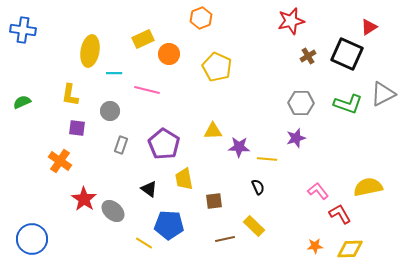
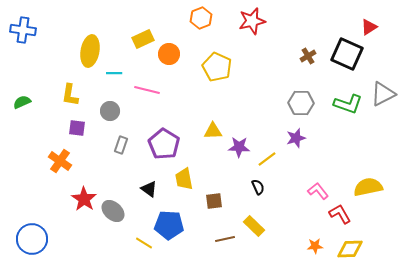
red star at (291, 21): moved 39 px left
yellow line at (267, 159): rotated 42 degrees counterclockwise
